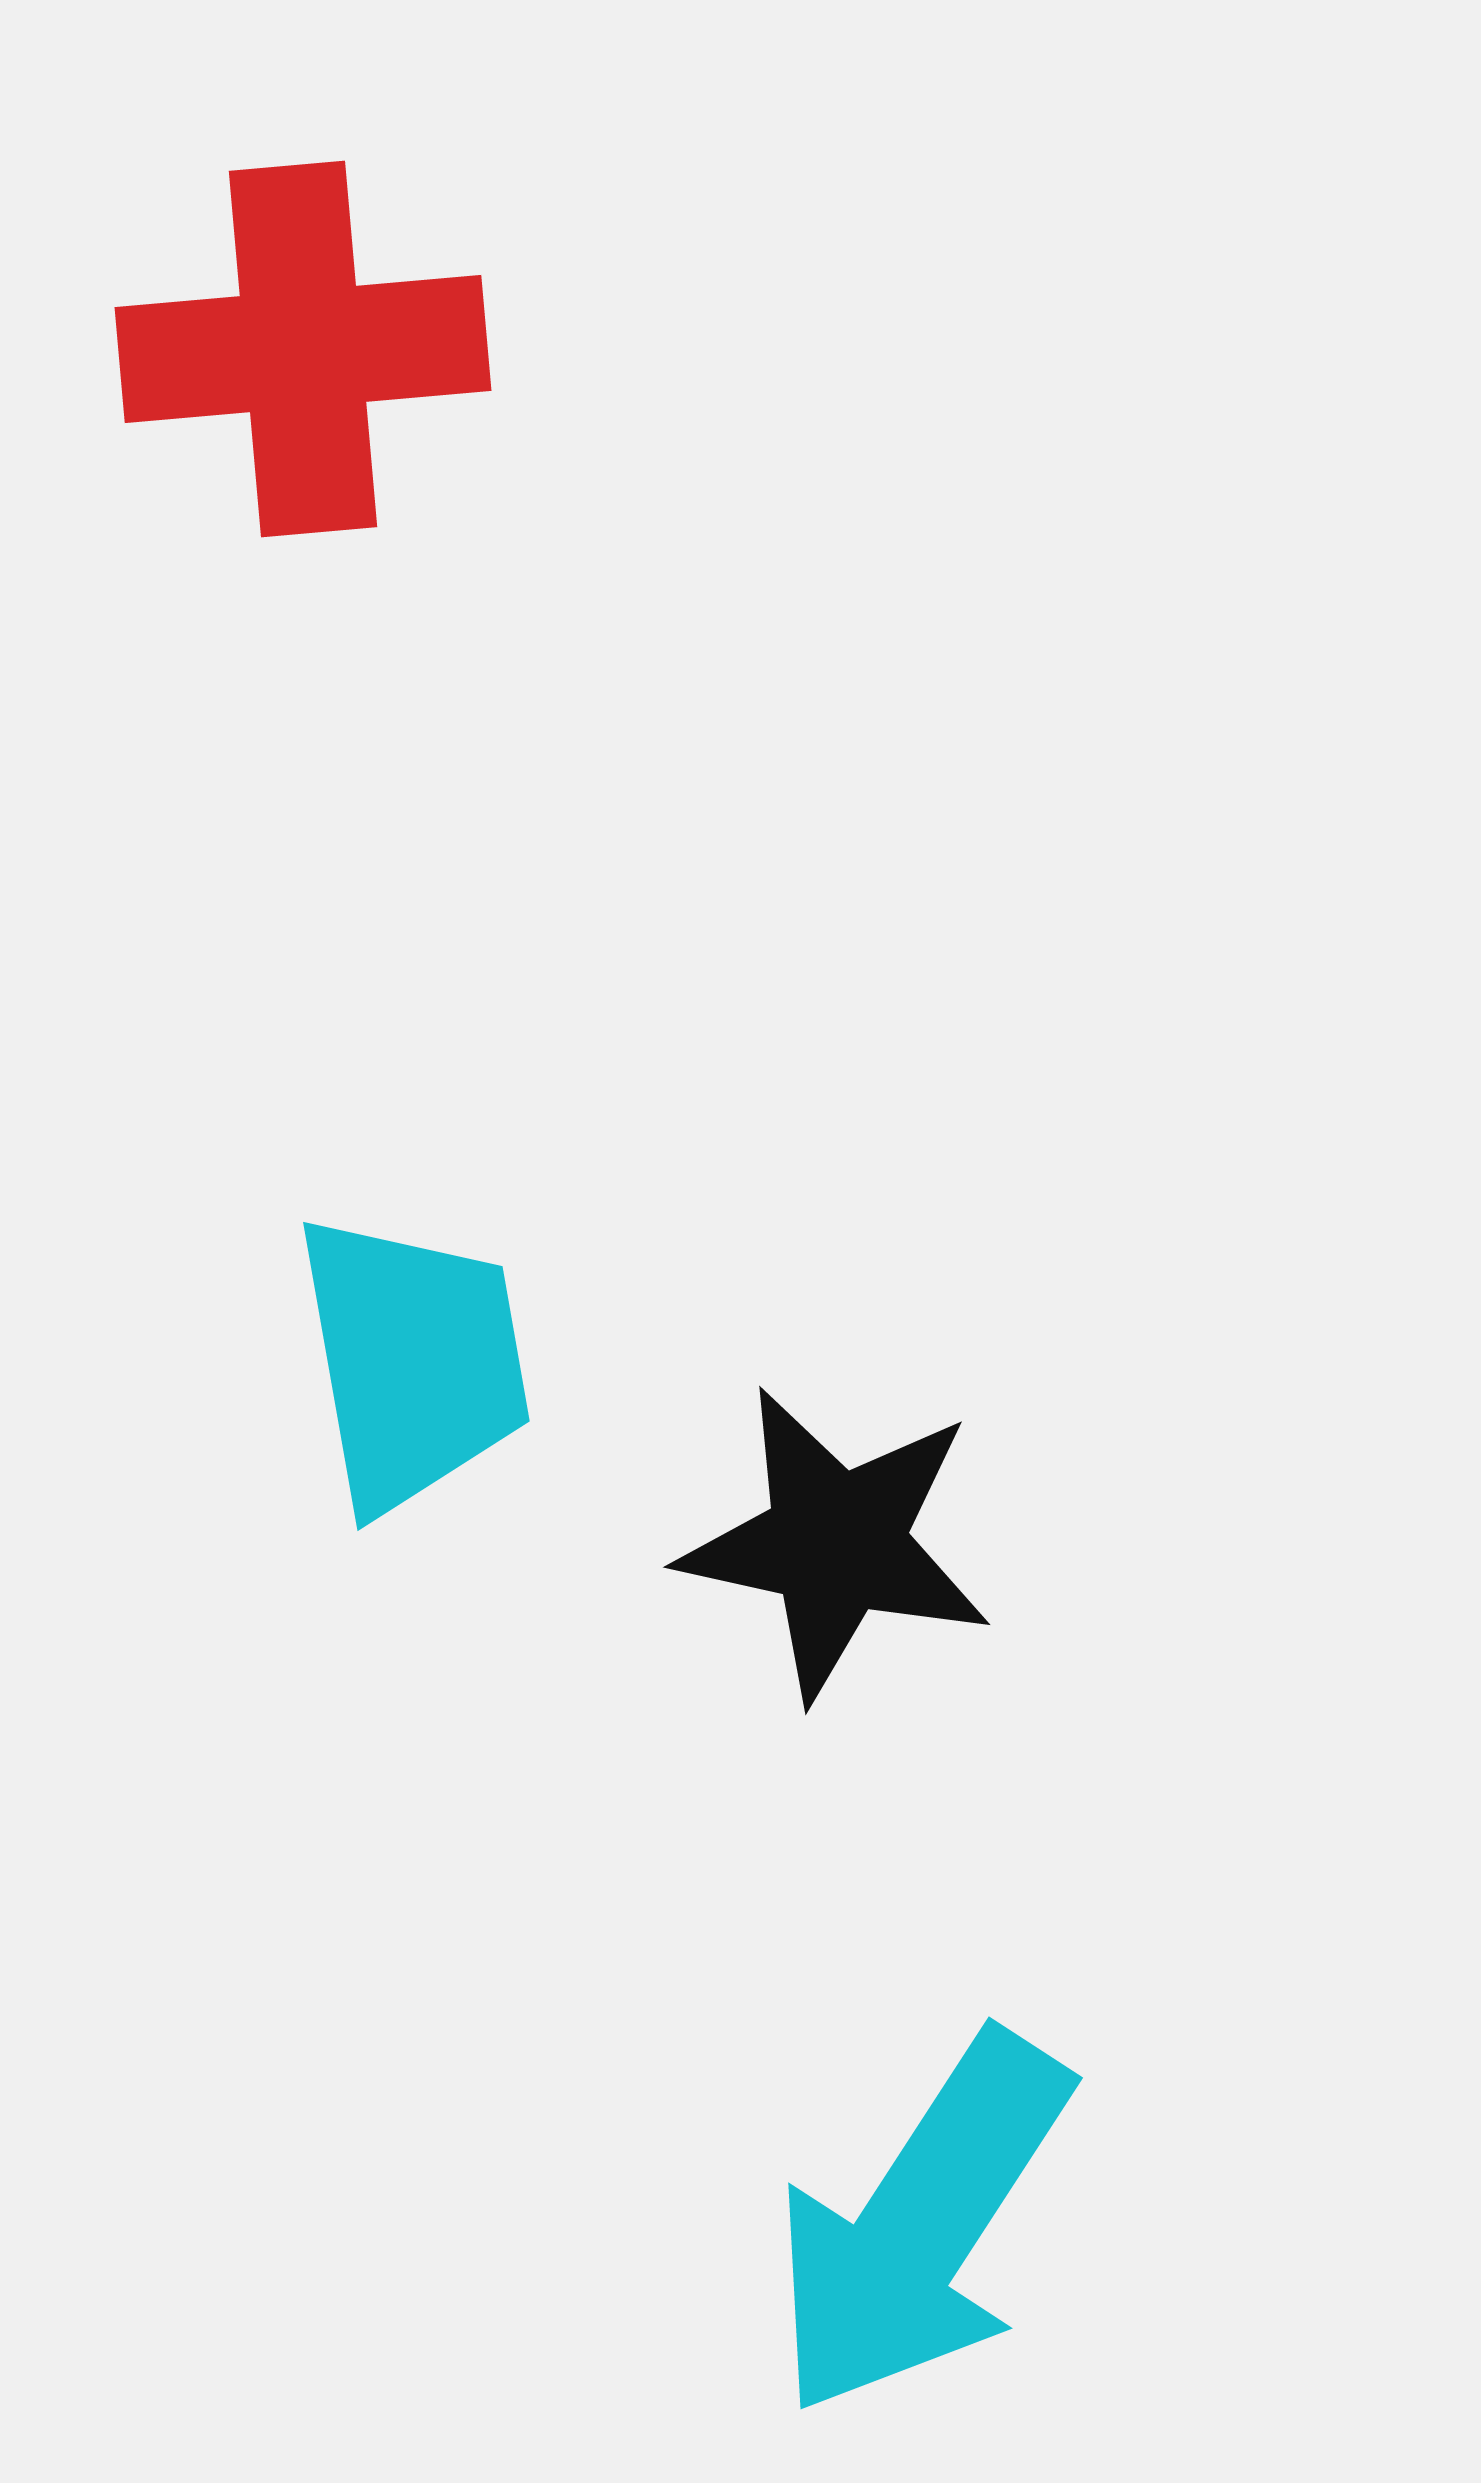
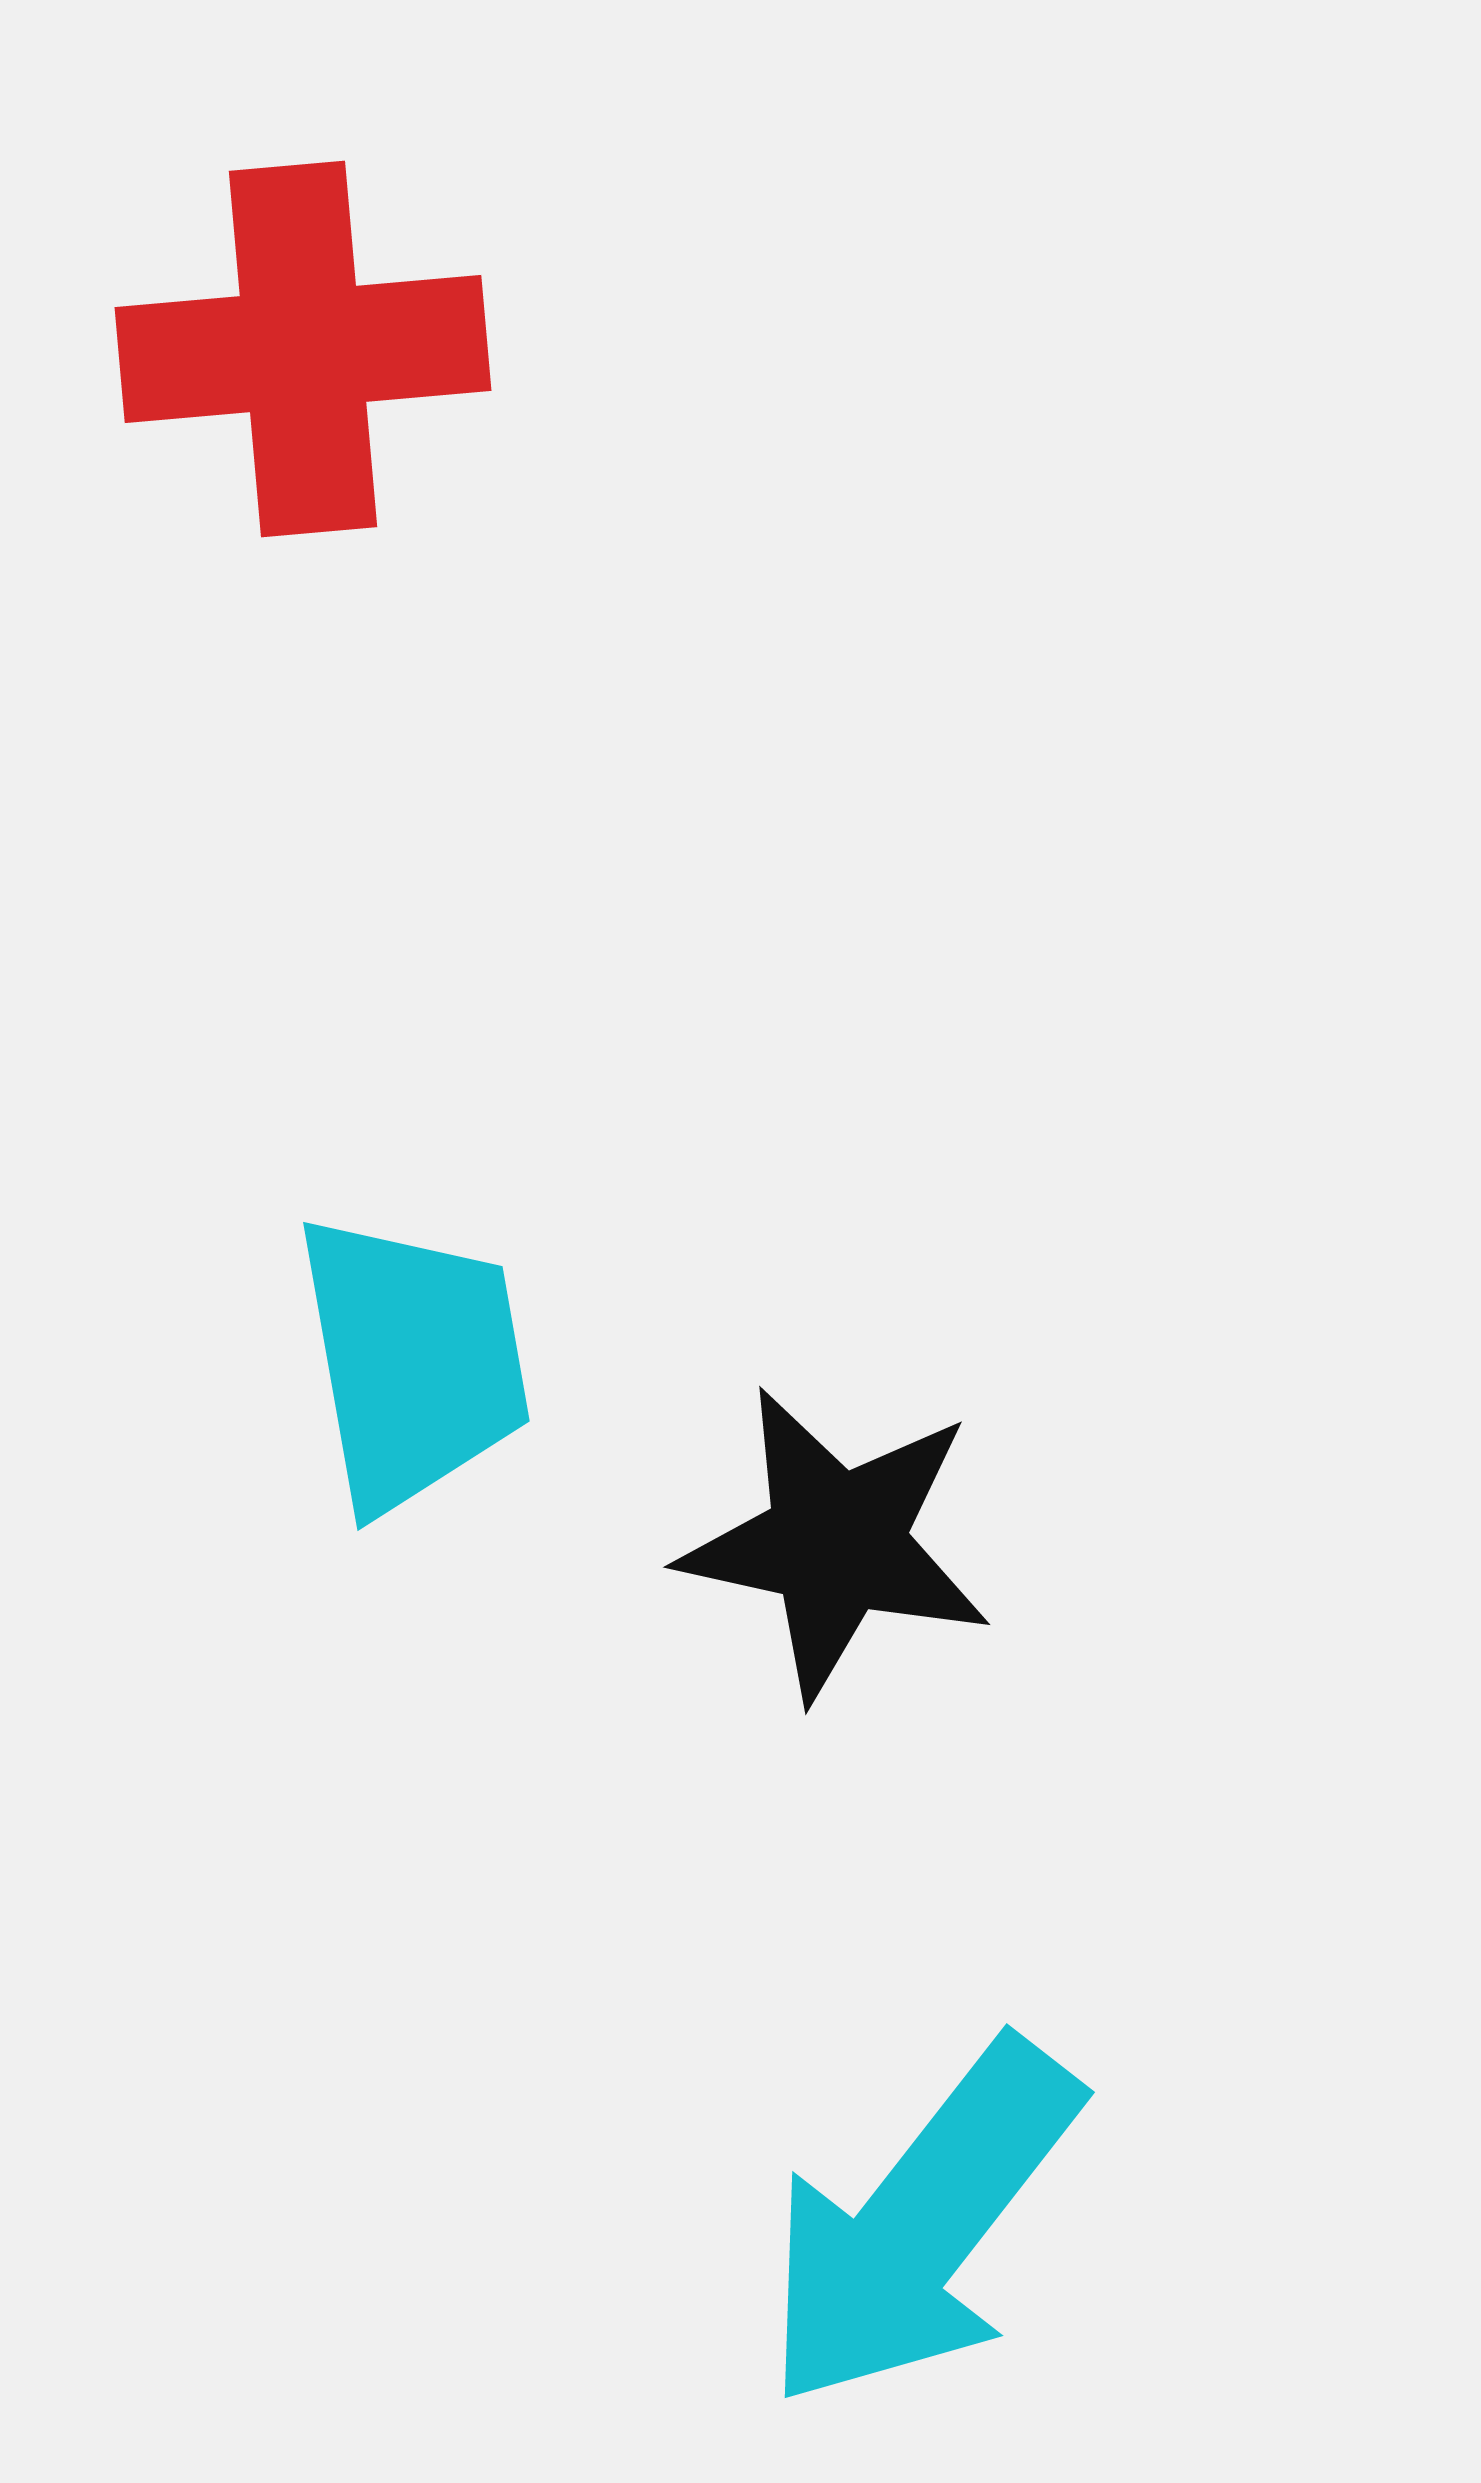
cyan arrow: rotated 5 degrees clockwise
